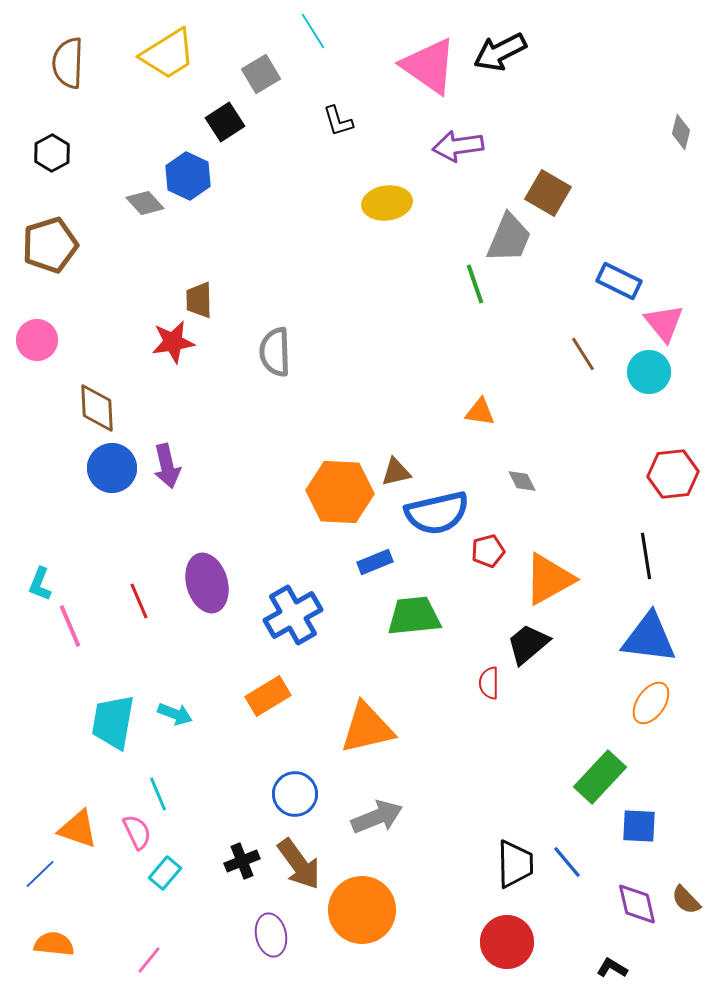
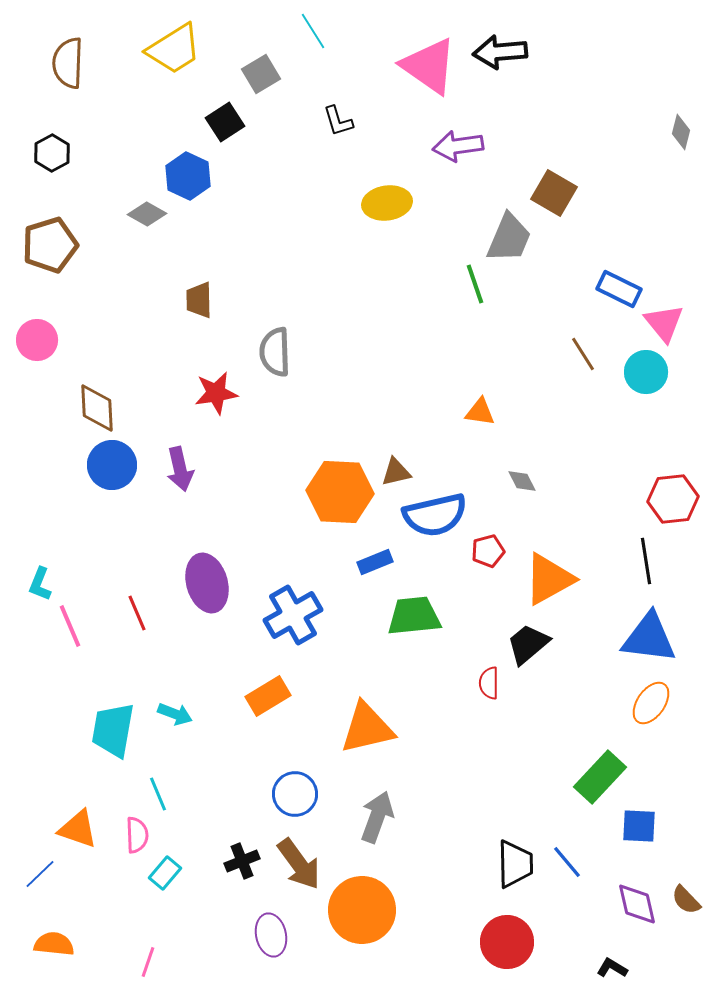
black arrow at (500, 52): rotated 22 degrees clockwise
yellow trapezoid at (168, 54): moved 6 px right, 5 px up
brown square at (548, 193): moved 6 px right
gray diamond at (145, 203): moved 2 px right, 11 px down; rotated 18 degrees counterclockwise
blue rectangle at (619, 281): moved 8 px down
red star at (173, 342): moved 43 px right, 51 px down
cyan circle at (649, 372): moved 3 px left
purple arrow at (167, 466): moved 13 px right, 3 px down
blue circle at (112, 468): moved 3 px up
red hexagon at (673, 474): moved 25 px down
blue semicircle at (437, 513): moved 2 px left, 2 px down
black line at (646, 556): moved 5 px down
red line at (139, 601): moved 2 px left, 12 px down
cyan trapezoid at (113, 722): moved 8 px down
gray arrow at (377, 817): rotated 48 degrees counterclockwise
pink semicircle at (137, 832): moved 3 px down; rotated 24 degrees clockwise
pink line at (149, 960): moved 1 px left, 2 px down; rotated 20 degrees counterclockwise
